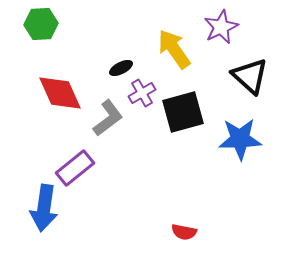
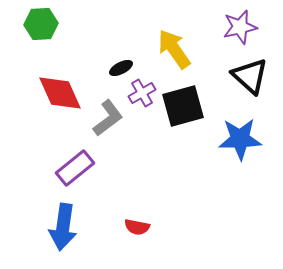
purple star: moved 19 px right; rotated 12 degrees clockwise
black square: moved 6 px up
blue arrow: moved 19 px right, 19 px down
red semicircle: moved 47 px left, 5 px up
